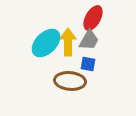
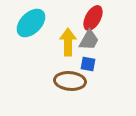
cyan ellipse: moved 15 px left, 20 px up
